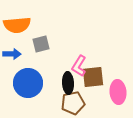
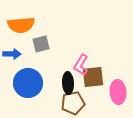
orange semicircle: moved 4 px right
pink L-shape: moved 2 px right, 1 px up
